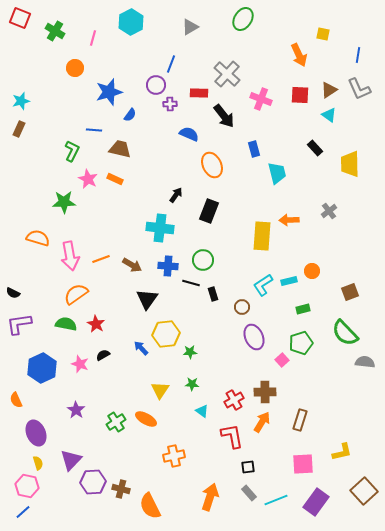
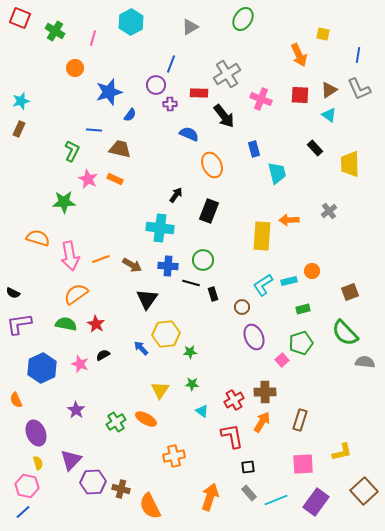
gray cross at (227, 74): rotated 16 degrees clockwise
